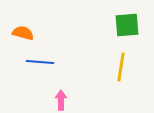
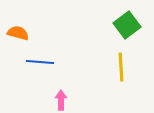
green square: rotated 32 degrees counterclockwise
orange semicircle: moved 5 px left
yellow line: rotated 12 degrees counterclockwise
